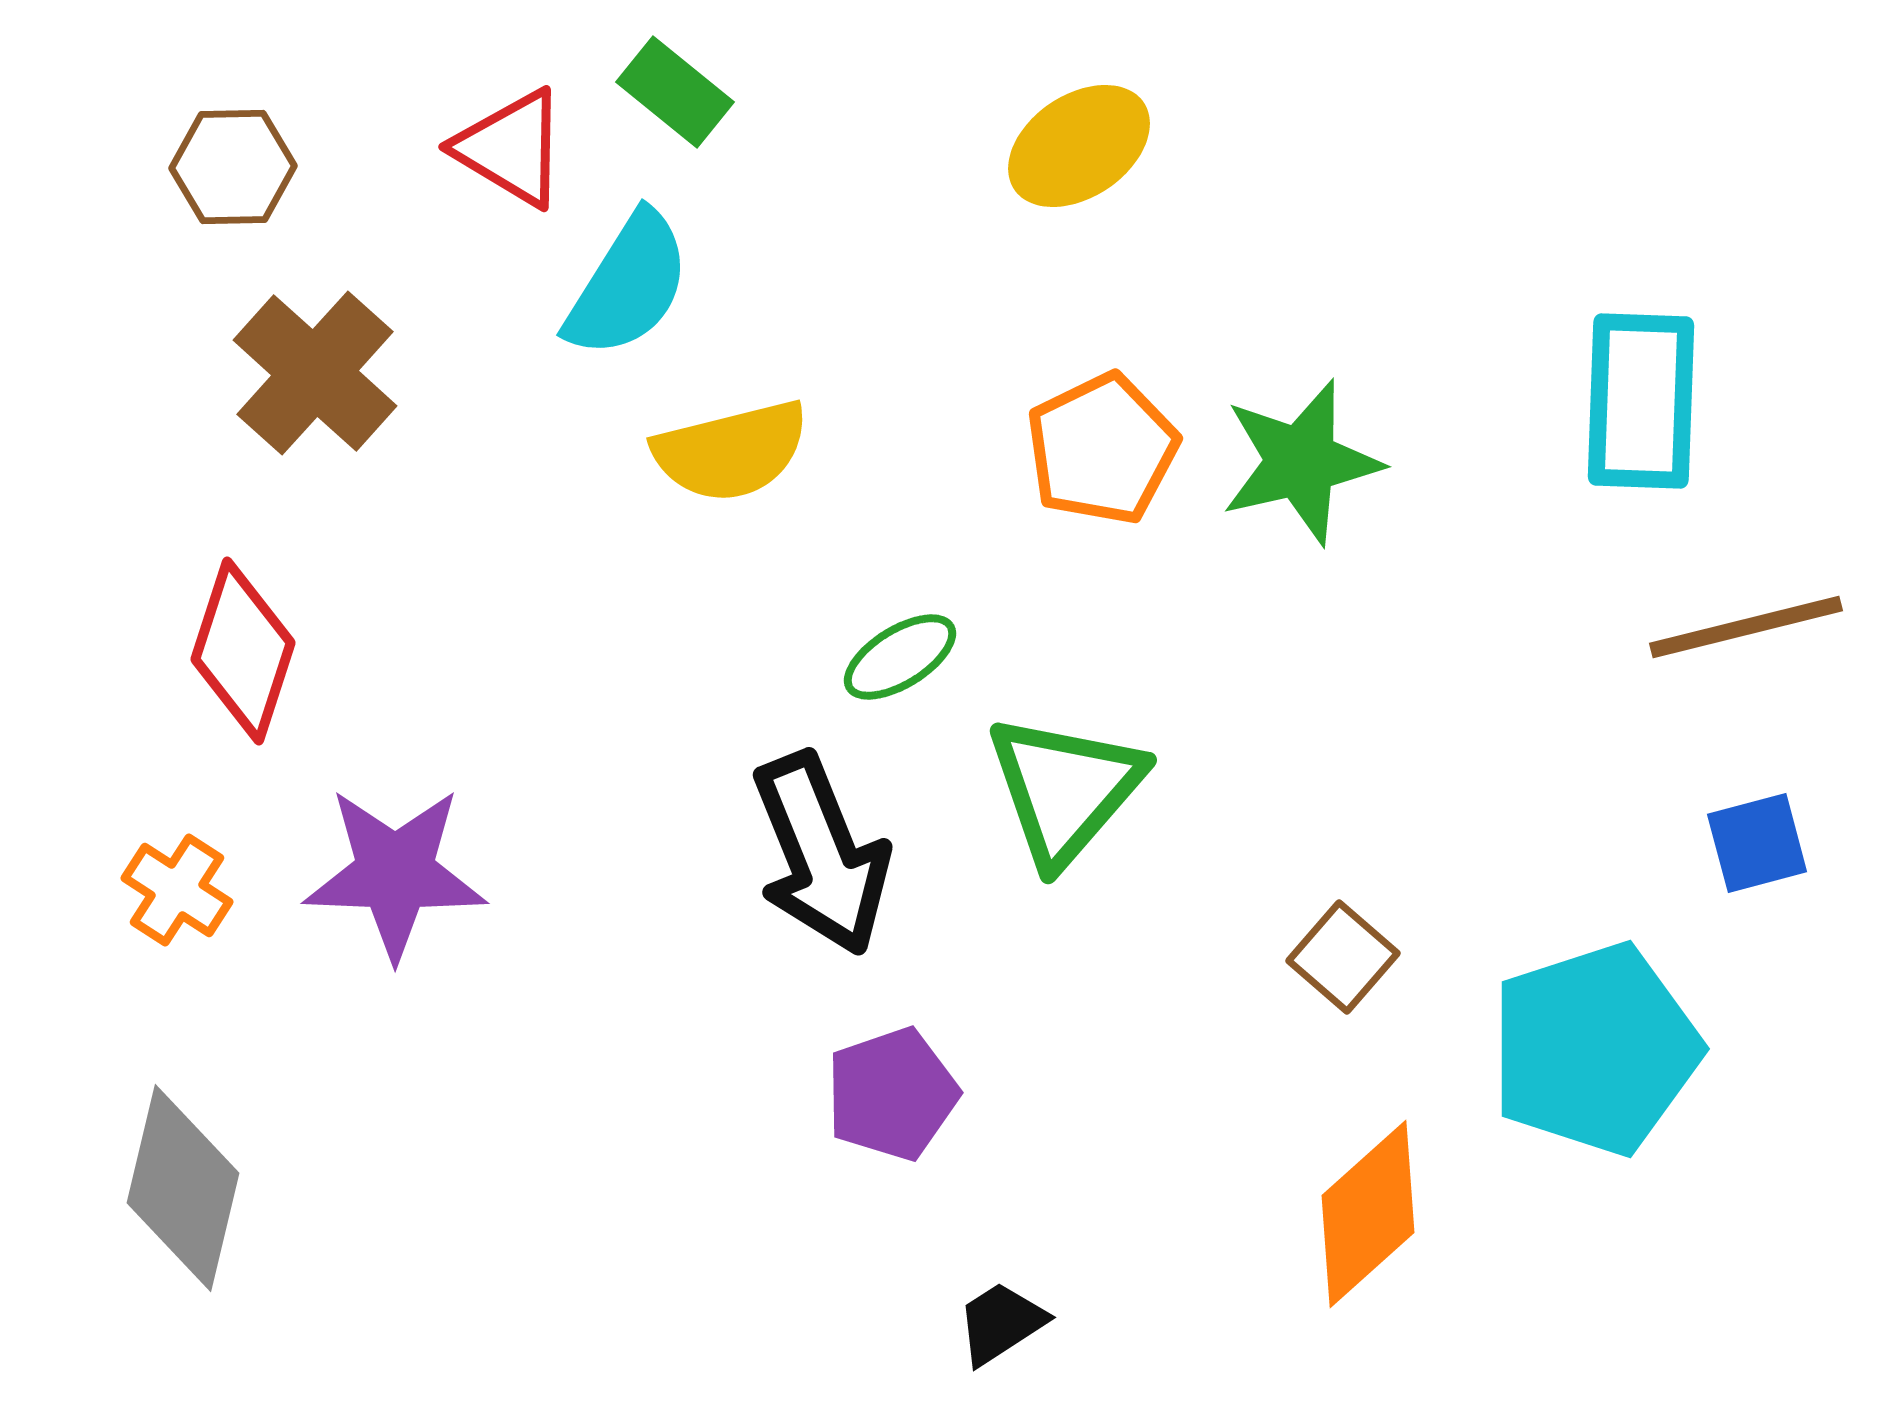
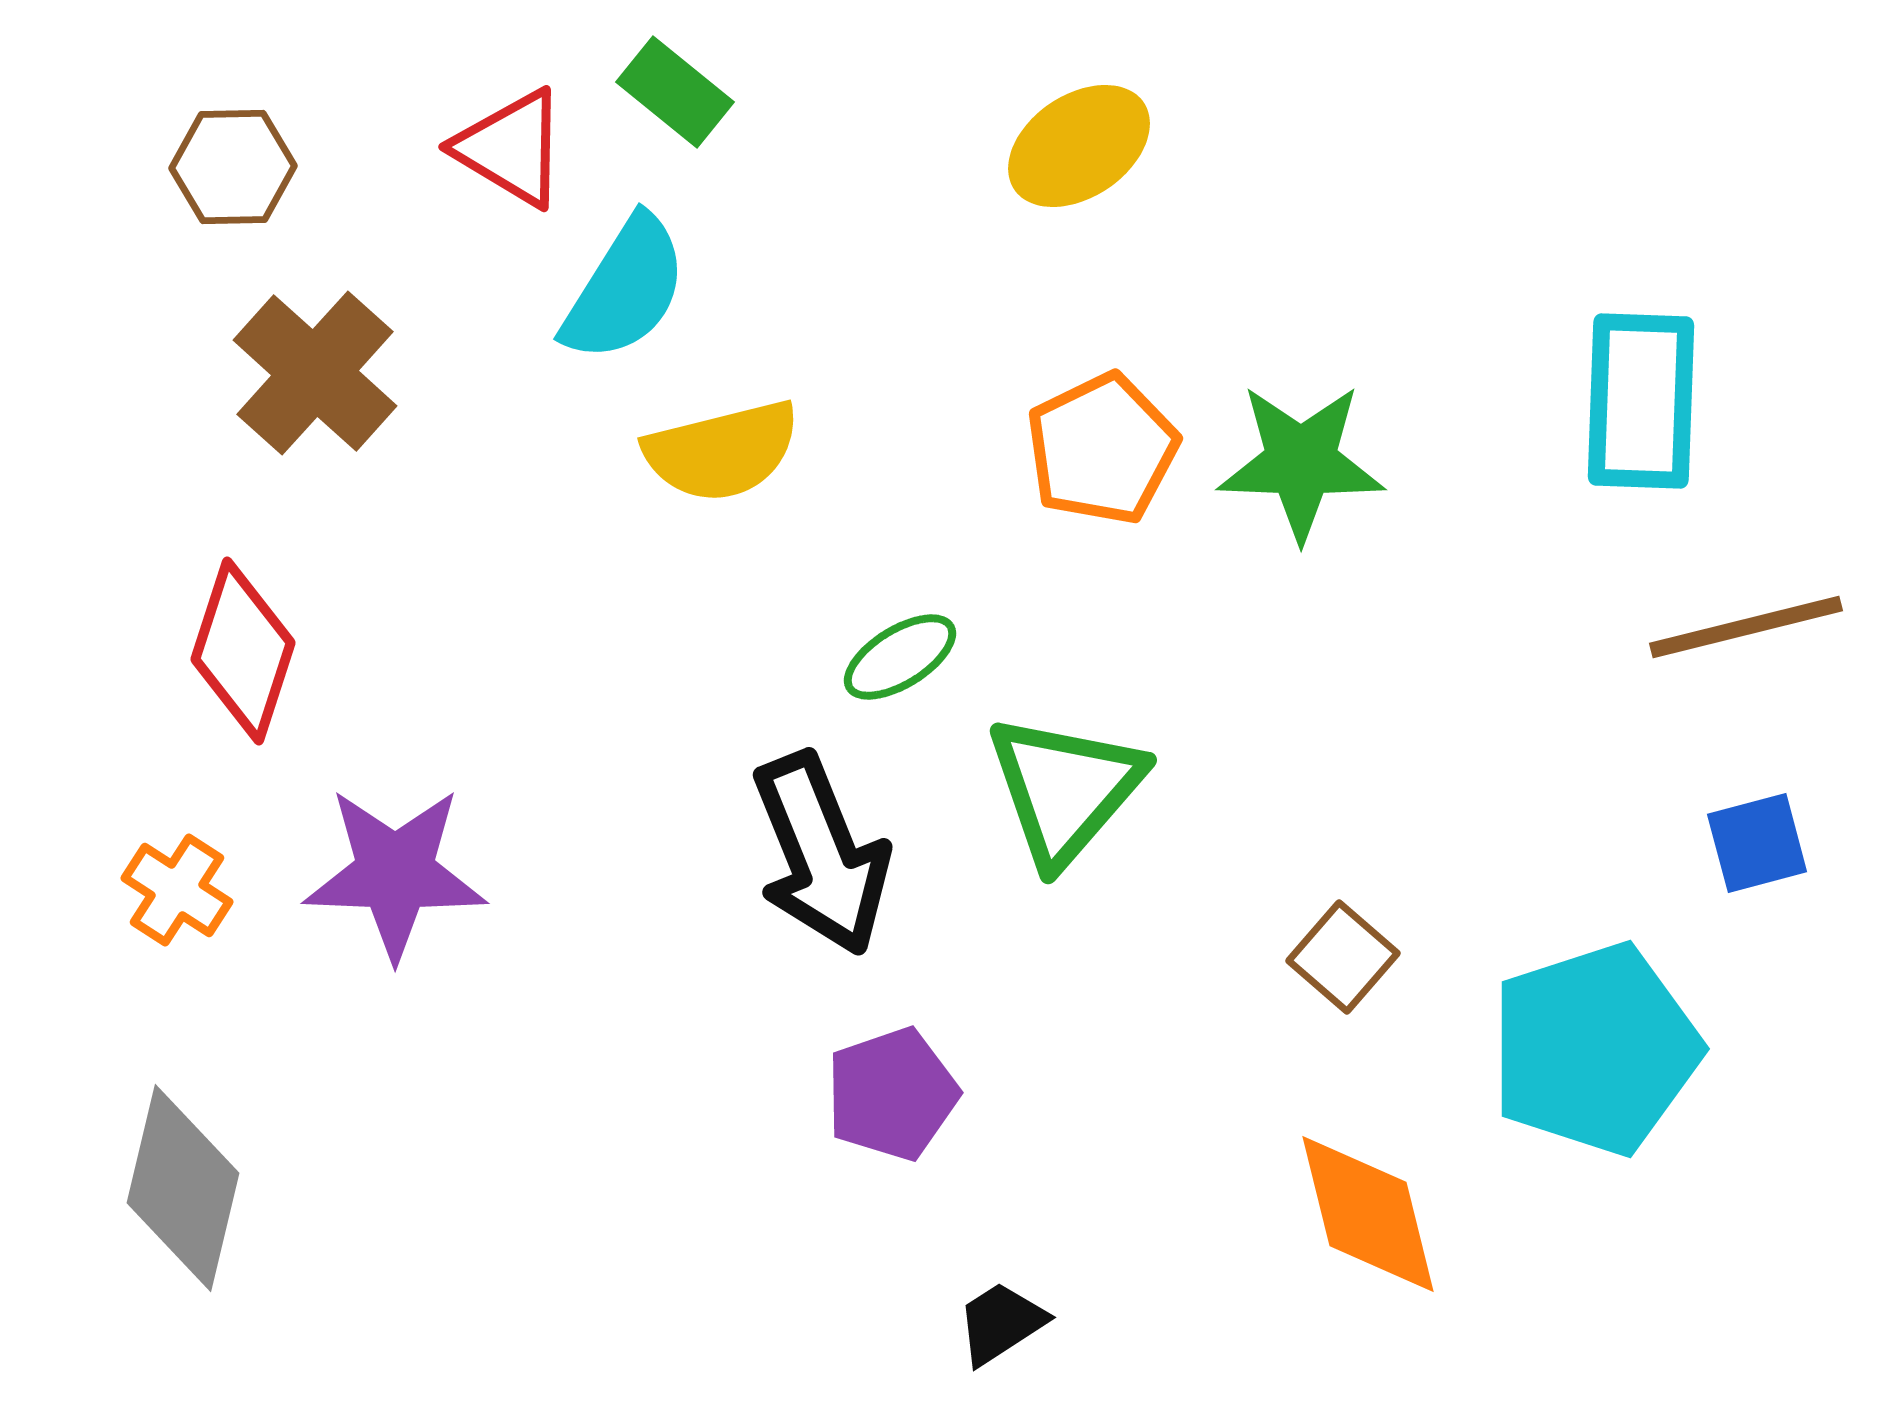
cyan semicircle: moved 3 px left, 4 px down
yellow semicircle: moved 9 px left
green star: rotated 15 degrees clockwise
orange diamond: rotated 62 degrees counterclockwise
